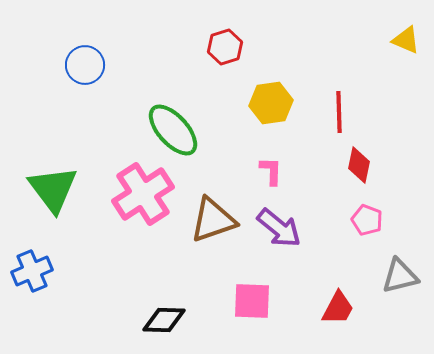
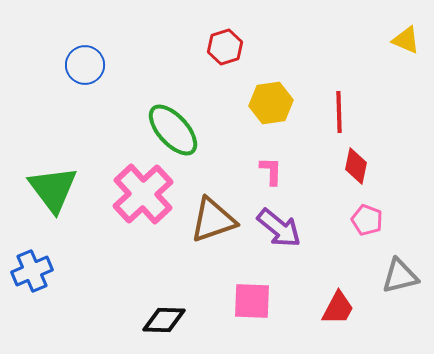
red diamond: moved 3 px left, 1 px down
pink cross: rotated 10 degrees counterclockwise
